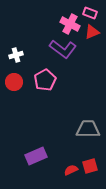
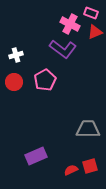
pink rectangle: moved 1 px right
red triangle: moved 3 px right
